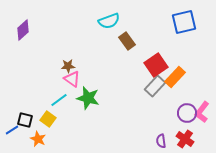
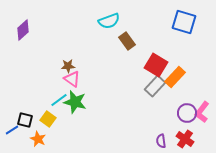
blue square: rotated 30 degrees clockwise
red square: rotated 25 degrees counterclockwise
green star: moved 13 px left, 4 px down
